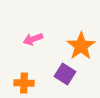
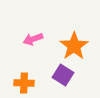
orange star: moved 7 px left
purple square: moved 2 px left, 1 px down
